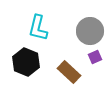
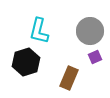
cyan L-shape: moved 1 px right, 3 px down
black hexagon: rotated 20 degrees clockwise
brown rectangle: moved 6 px down; rotated 70 degrees clockwise
